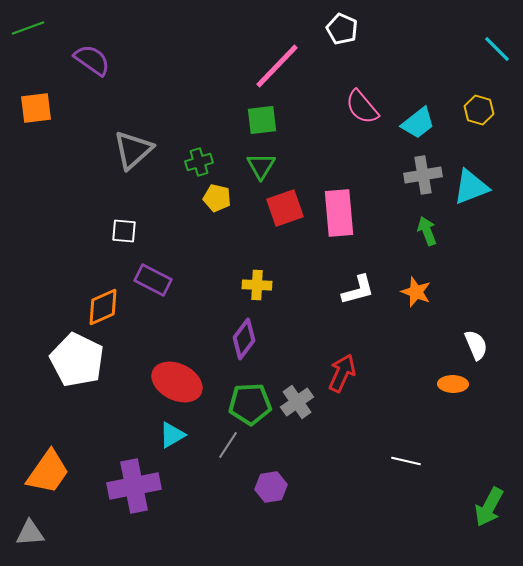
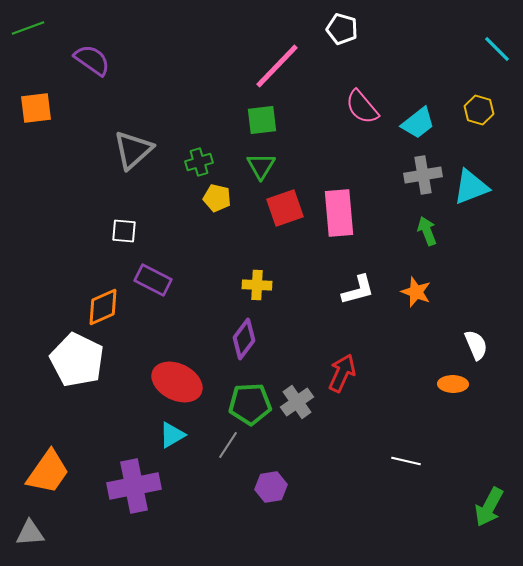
white pentagon at (342, 29): rotated 8 degrees counterclockwise
